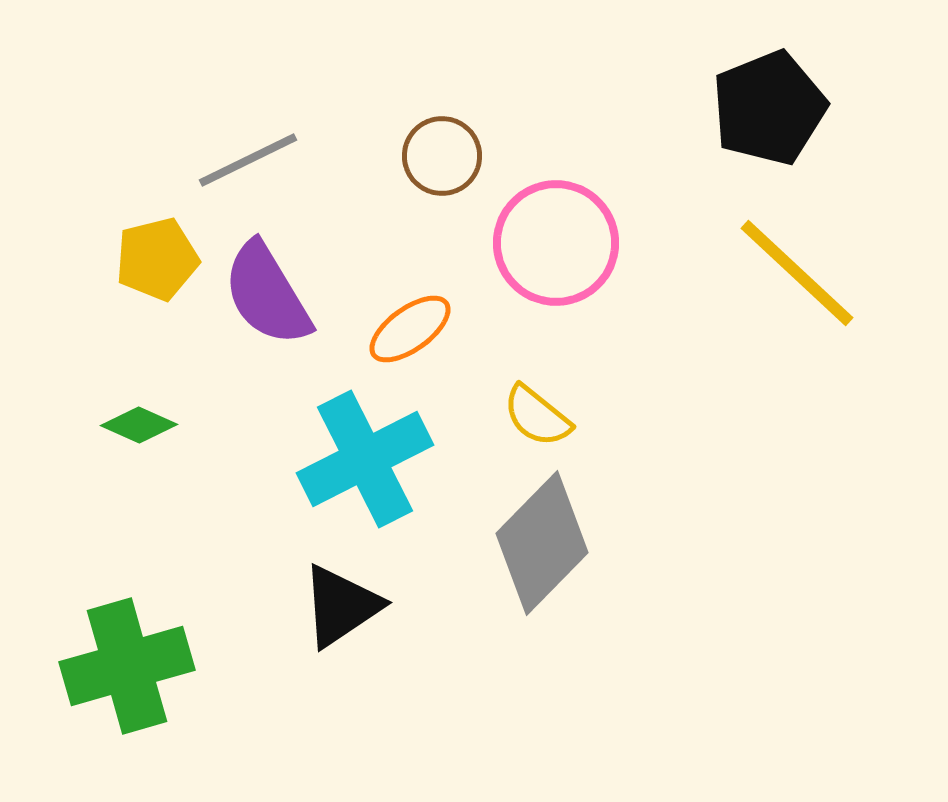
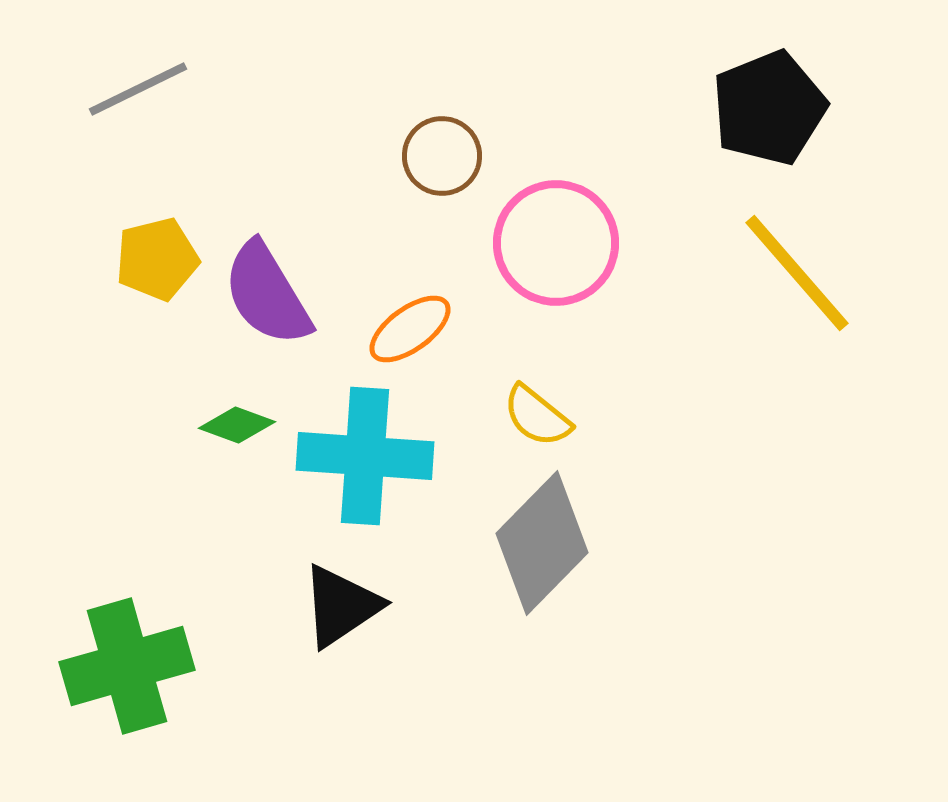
gray line: moved 110 px left, 71 px up
yellow line: rotated 6 degrees clockwise
green diamond: moved 98 px right; rotated 4 degrees counterclockwise
cyan cross: moved 3 px up; rotated 31 degrees clockwise
